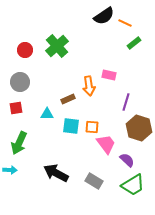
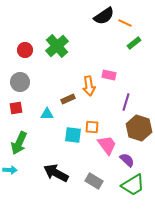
cyan square: moved 2 px right, 9 px down
pink trapezoid: moved 1 px right, 1 px down
